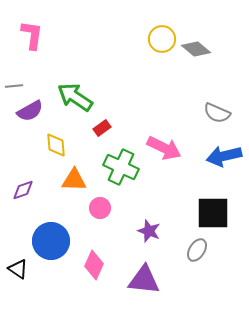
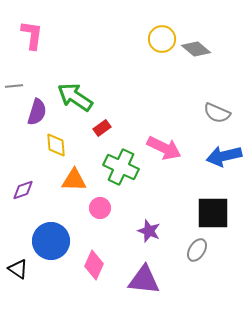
purple semicircle: moved 7 px right, 1 px down; rotated 44 degrees counterclockwise
